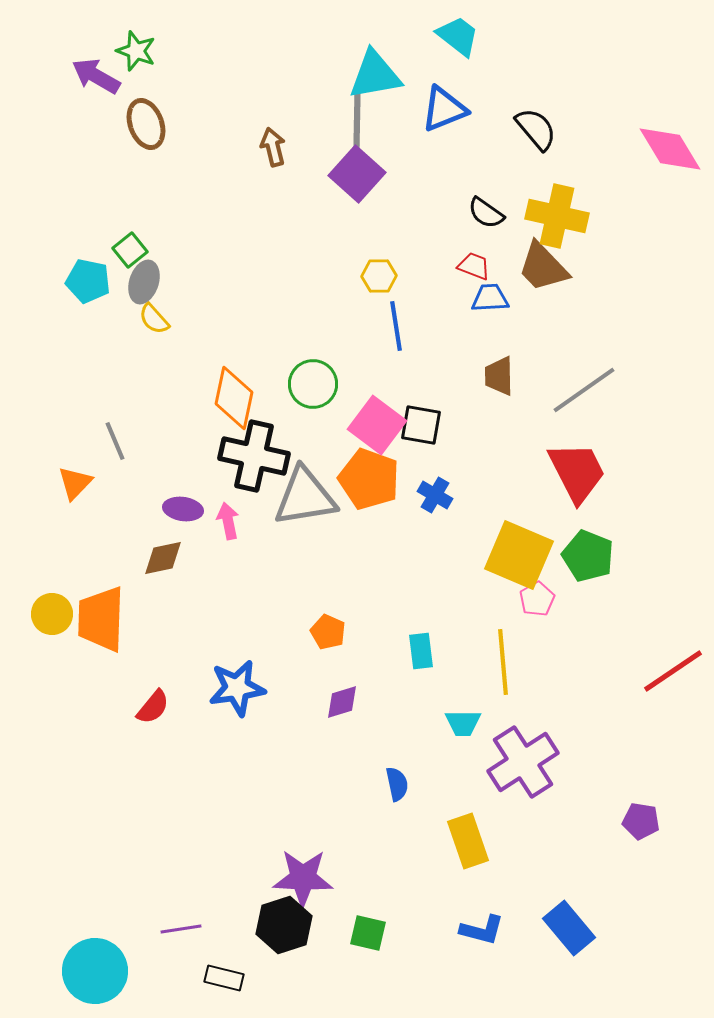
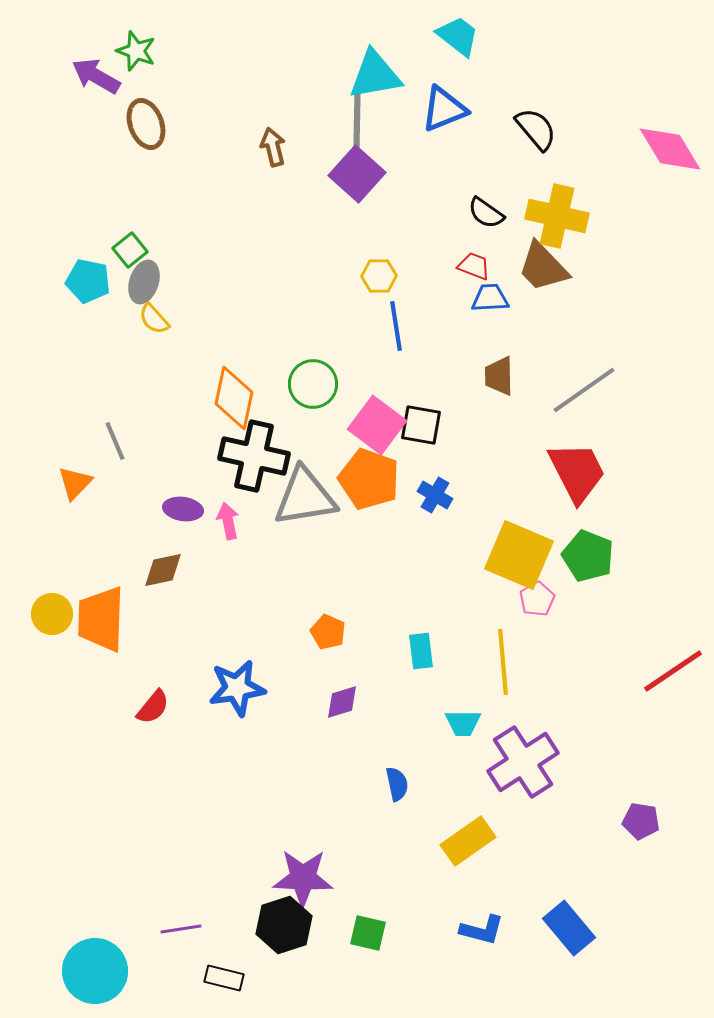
brown diamond at (163, 558): moved 12 px down
yellow rectangle at (468, 841): rotated 74 degrees clockwise
